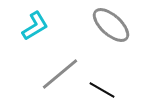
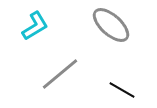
black line: moved 20 px right
